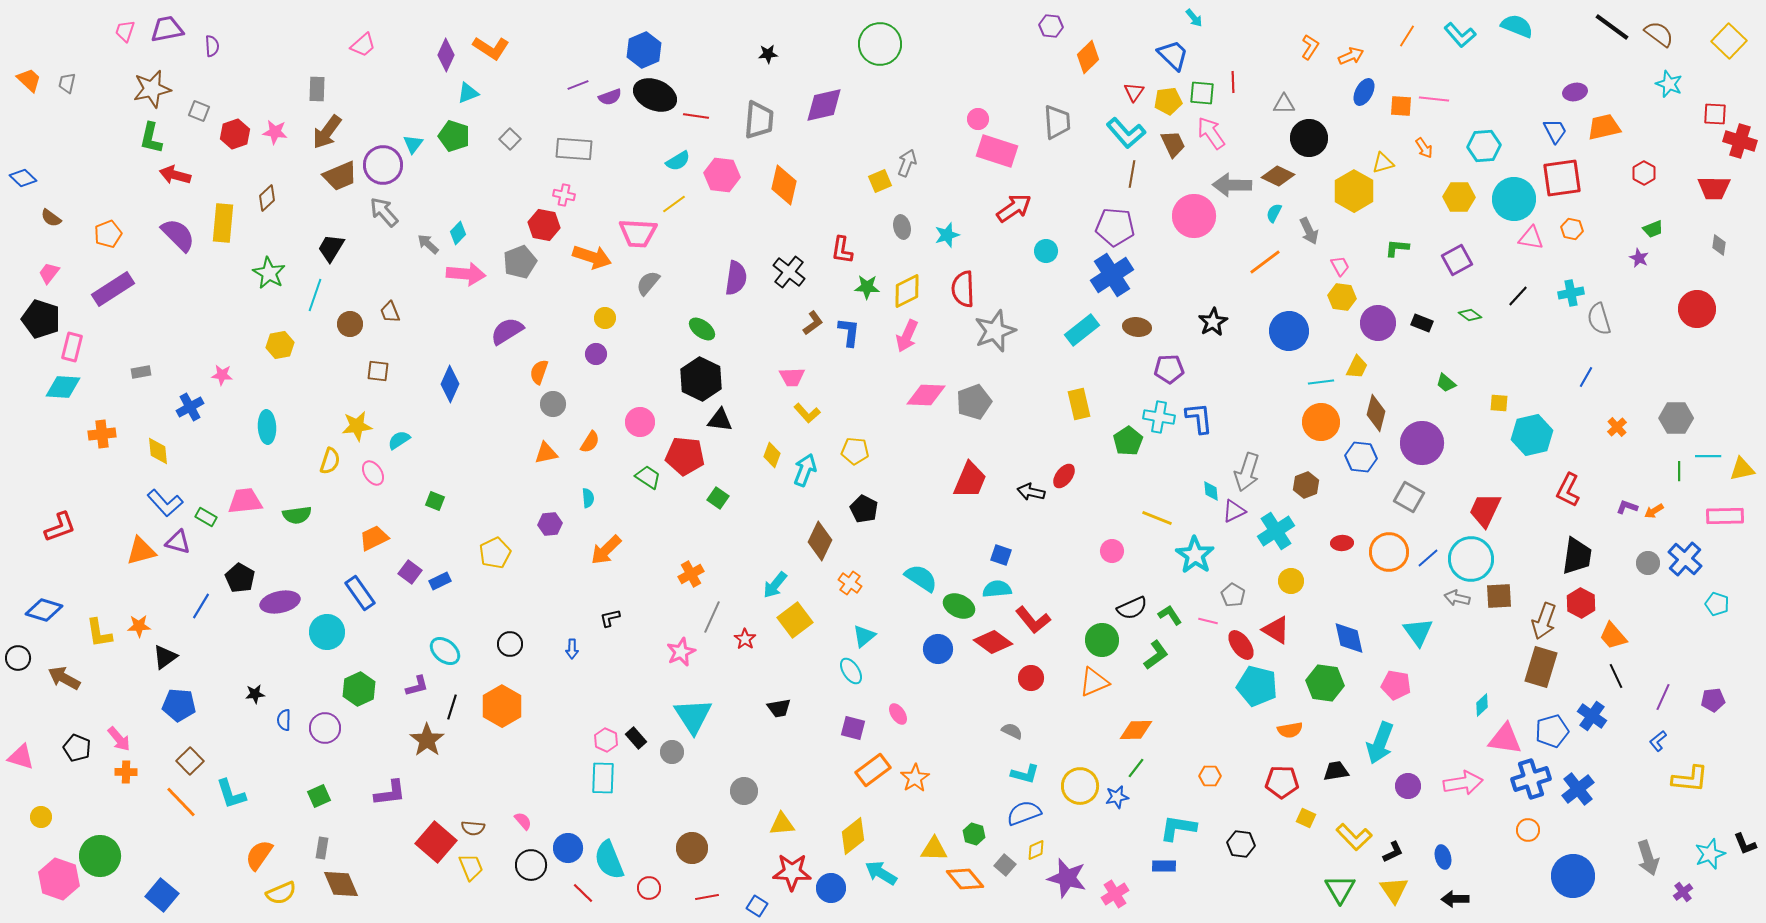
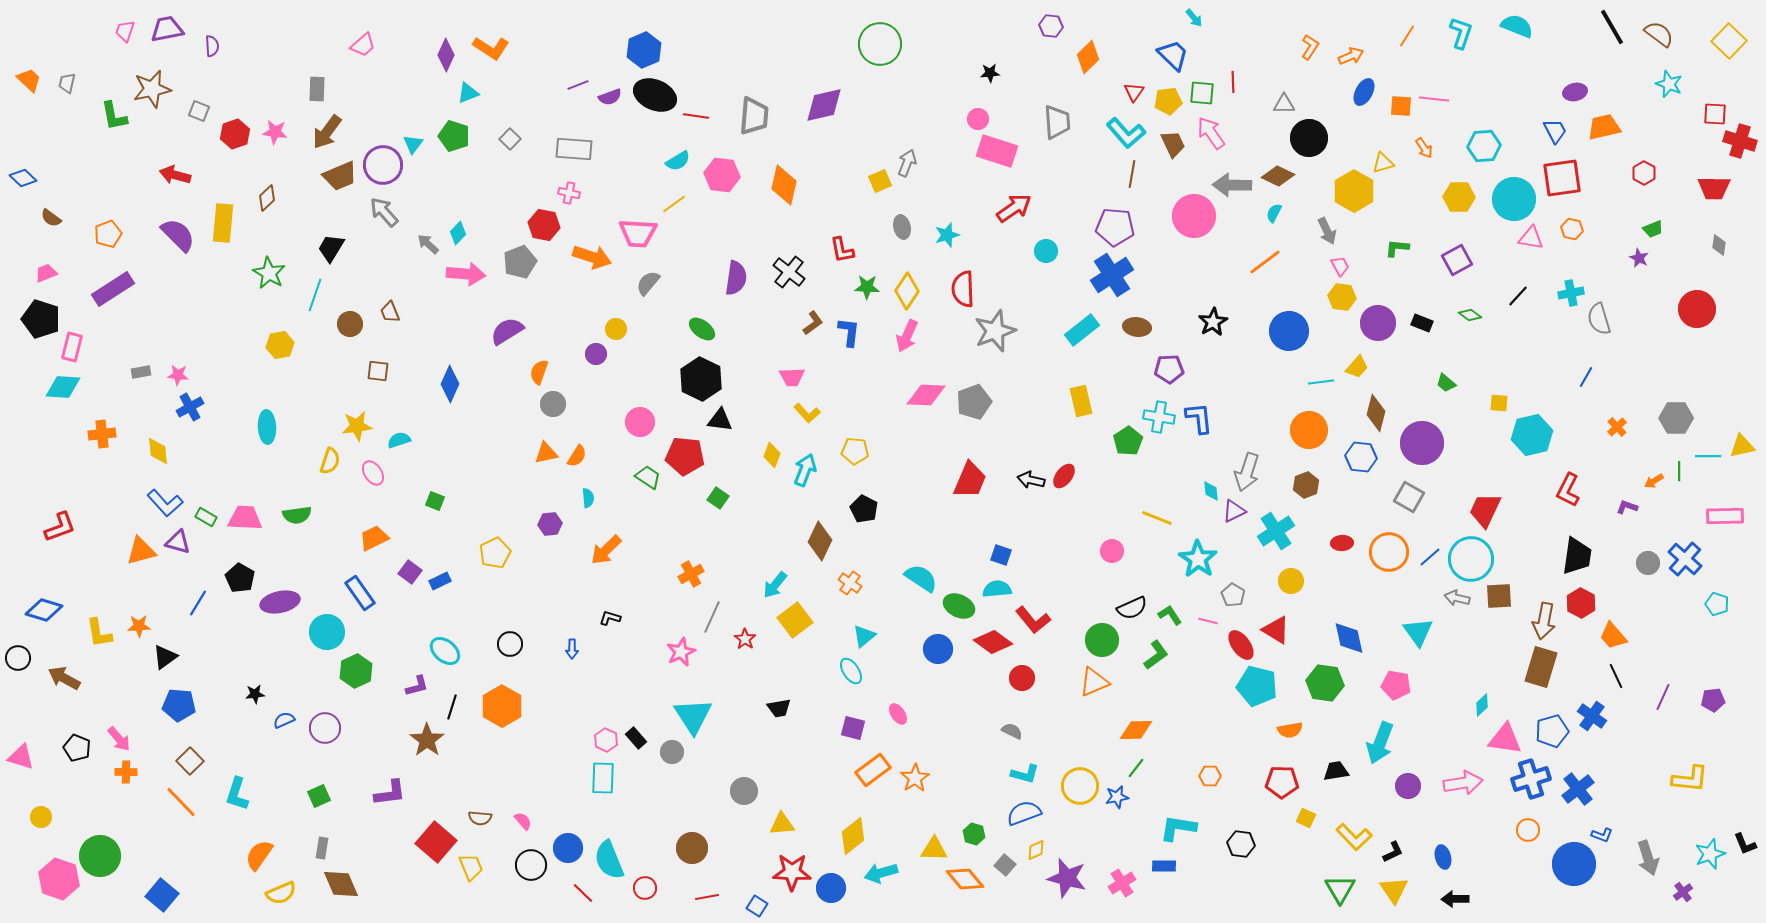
black line at (1612, 27): rotated 24 degrees clockwise
cyan L-shape at (1460, 35): moved 1 px right, 2 px up; rotated 120 degrees counterclockwise
black star at (768, 54): moved 222 px right, 19 px down
gray trapezoid at (759, 120): moved 5 px left, 4 px up
green L-shape at (151, 138): moved 37 px left, 22 px up; rotated 24 degrees counterclockwise
pink cross at (564, 195): moved 5 px right, 2 px up
gray arrow at (1309, 231): moved 18 px right
red L-shape at (842, 250): rotated 20 degrees counterclockwise
pink trapezoid at (49, 273): moved 3 px left; rotated 30 degrees clockwise
yellow diamond at (907, 291): rotated 30 degrees counterclockwise
yellow circle at (605, 318): moved 11 px right, 11 px down
yellow trapezoid at (1357, 367): rotated 15 degrees clockwise
pink star at (222, 375): moved 44 px left
yellow rectangle at (1079, 404): moved 2 px right, 3 px up
orange circle at (1321, 422): moved 12 px left, 8 px down
cyan semicircle at (399, 440): rotated 15 degrees clockwise
orange semicircle at (590, 442): moved 13 px left, 14 px down
yellow triangle at (1742, 469): moved 23 px up
black arrow at (1031, 492): moved 12 px up
pink trapezoid at (245, 501): moved 17 px down; rotated 9 degrees clockwise
orange arrow at (1654, 511): moved 30 px up
cyan star at (1195, 555): moved 3 px right, 4 px down
blue line at (1428, 558): moved 2 px right, 1 px up
blue line at (201, 606): moved 3 px left, 3 px up
black L-shape at (610, 618): rotated 30 degrees clockwise
brown arrow at (1544, 621): rotated 9 degrees counterclockwise
red circle at (1031, 678): moved 9 px left
green hexagon at (359, 689): moved 3 px left, 18 px up
blue semicircle at (284, 720): rotated 65 degrees clockwise
blue L-shape at (1658, 741): moved 56 px left, 94 px down; rotated 120 degrees counterclockwise
cyan L-shape at (231, 794): moved 6 px right; rotated 36 degrees clockwise
brown semicircle at (473, 828): moved 7 px right, 10 px up
cyan arrow at (881, 873): rotated 48 degrees counterclockwise
blue circle at (1573, 876): moved 1 px right, 12 px up
red circle at (649, 888): moved 4 px left
pink cross at (1115, 894): moved 7 px right, 11 px up
